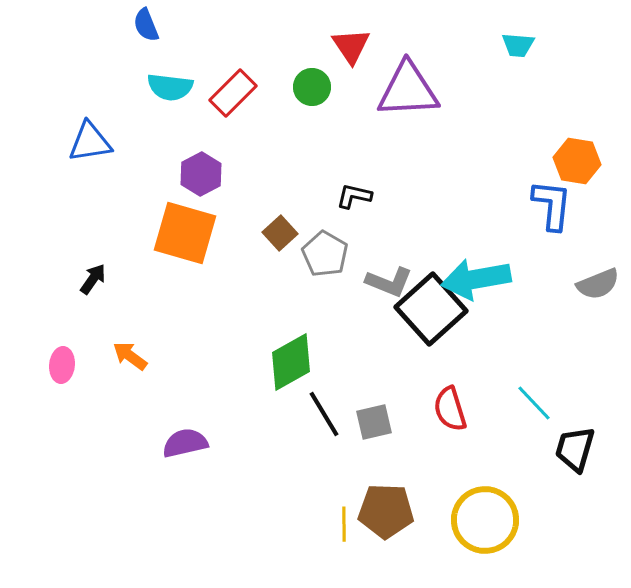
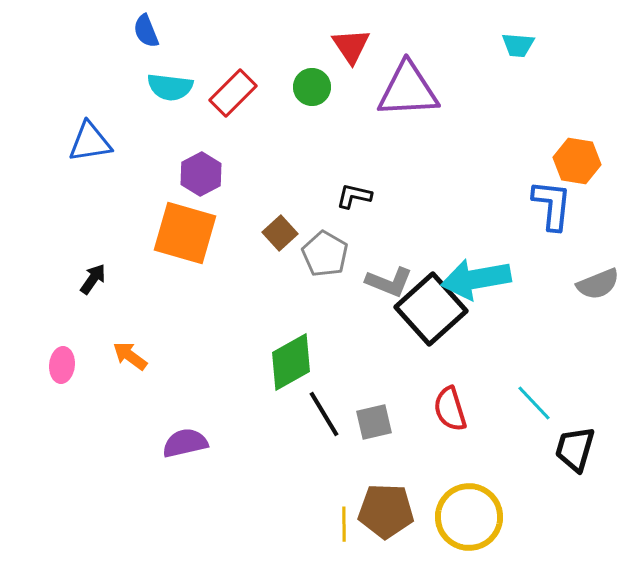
blue semicircle: moved 6 px down
yellow circle: moved 16 px left, 3 px up
